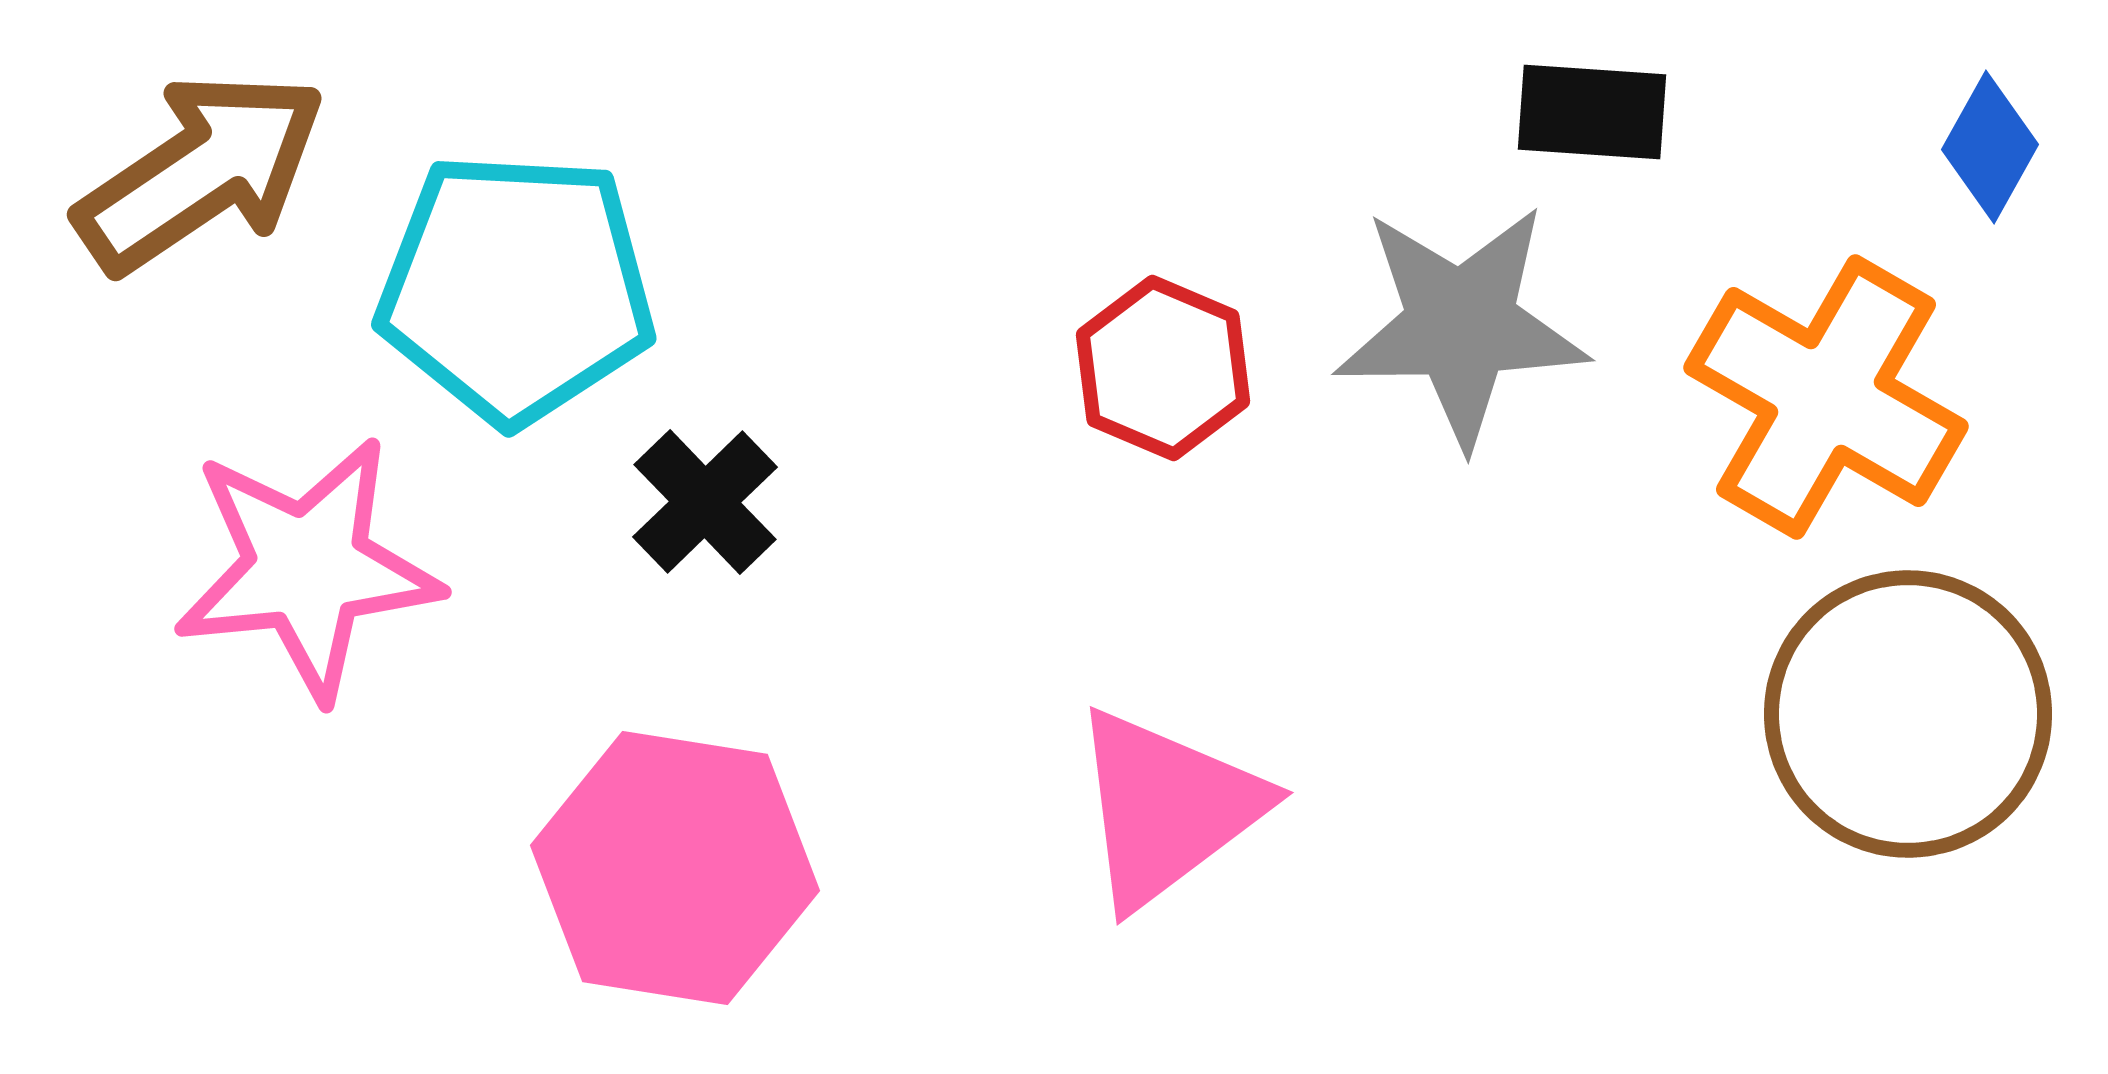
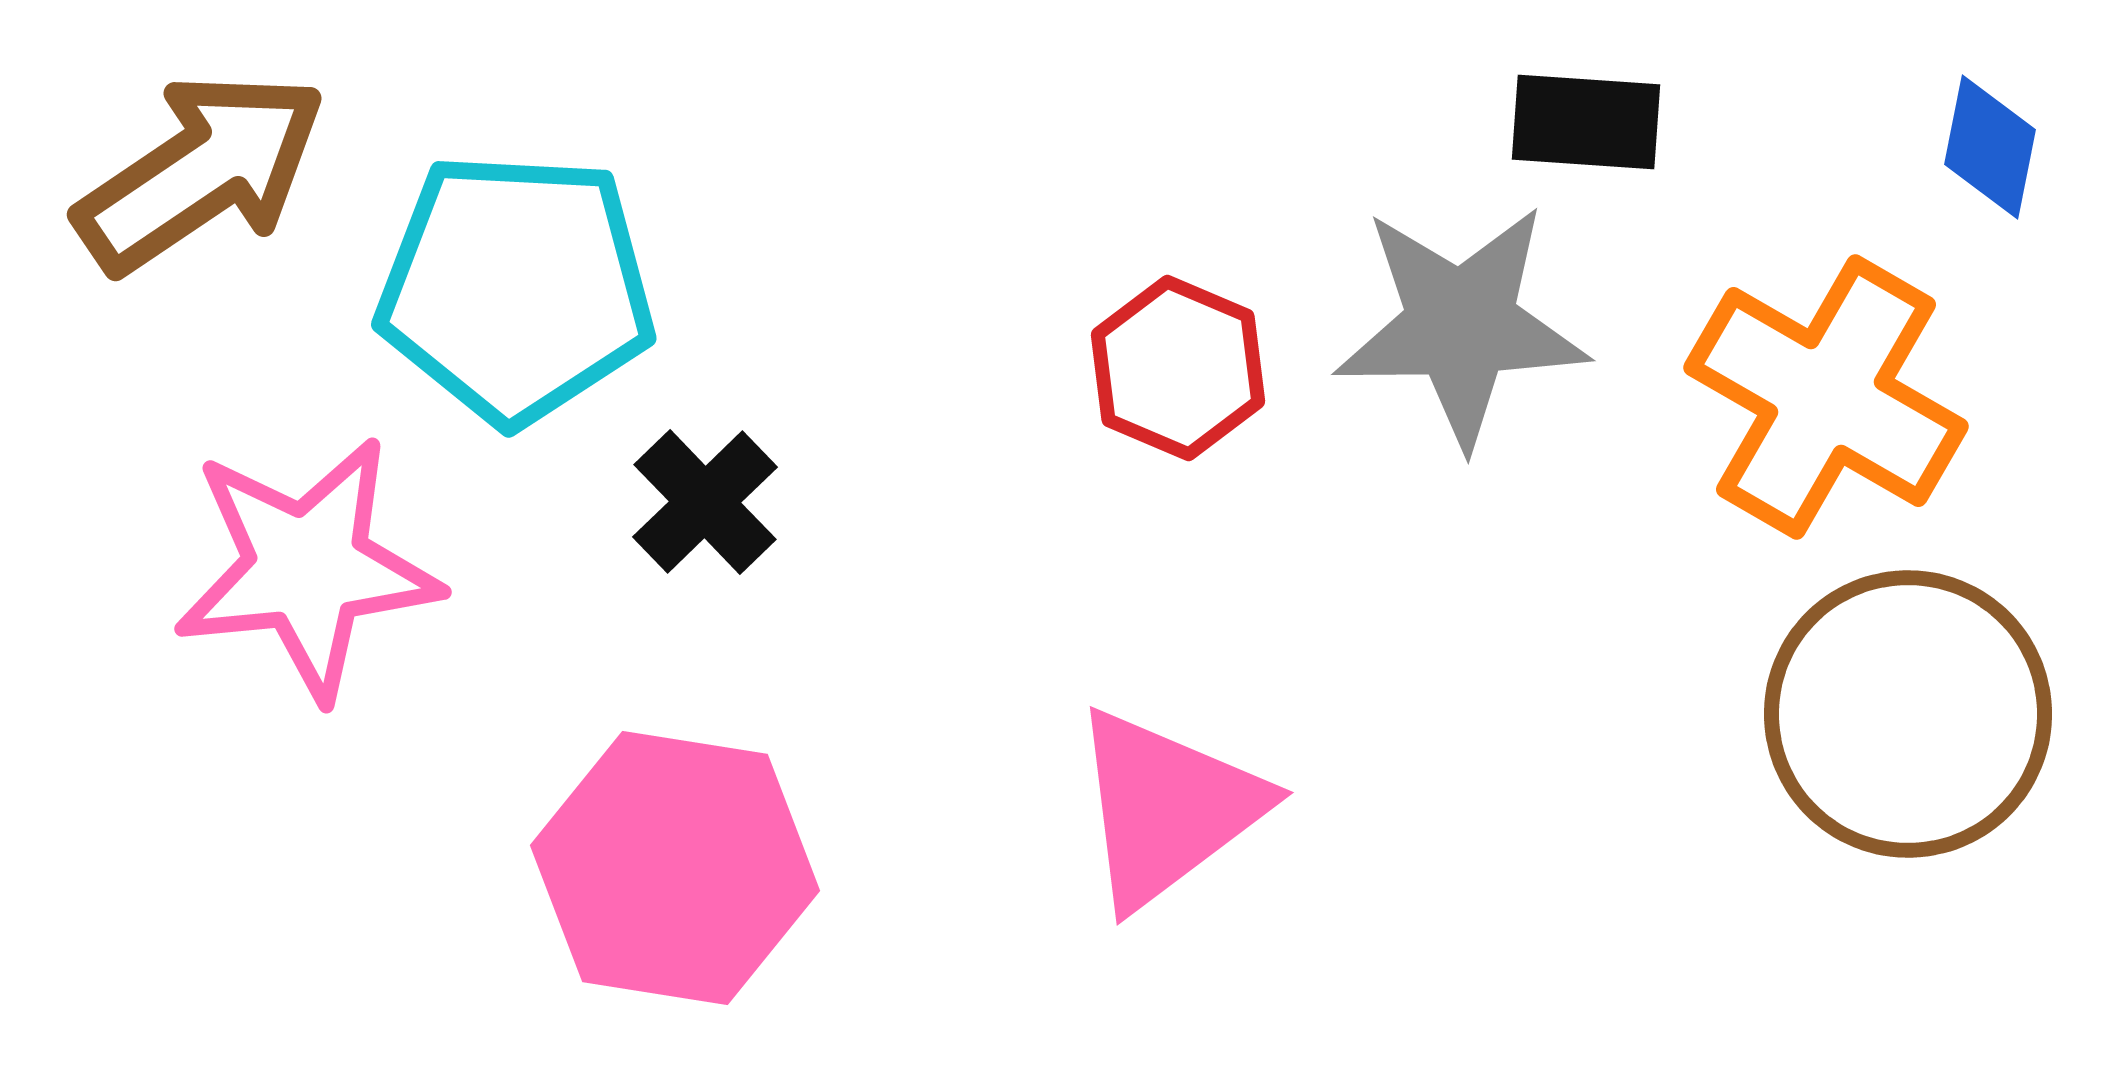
black rectangle: moved 6 px left, 10 px down
blue diamond: rotated 18 degrees counterclockwise
red hexagon: moved 15 px right
